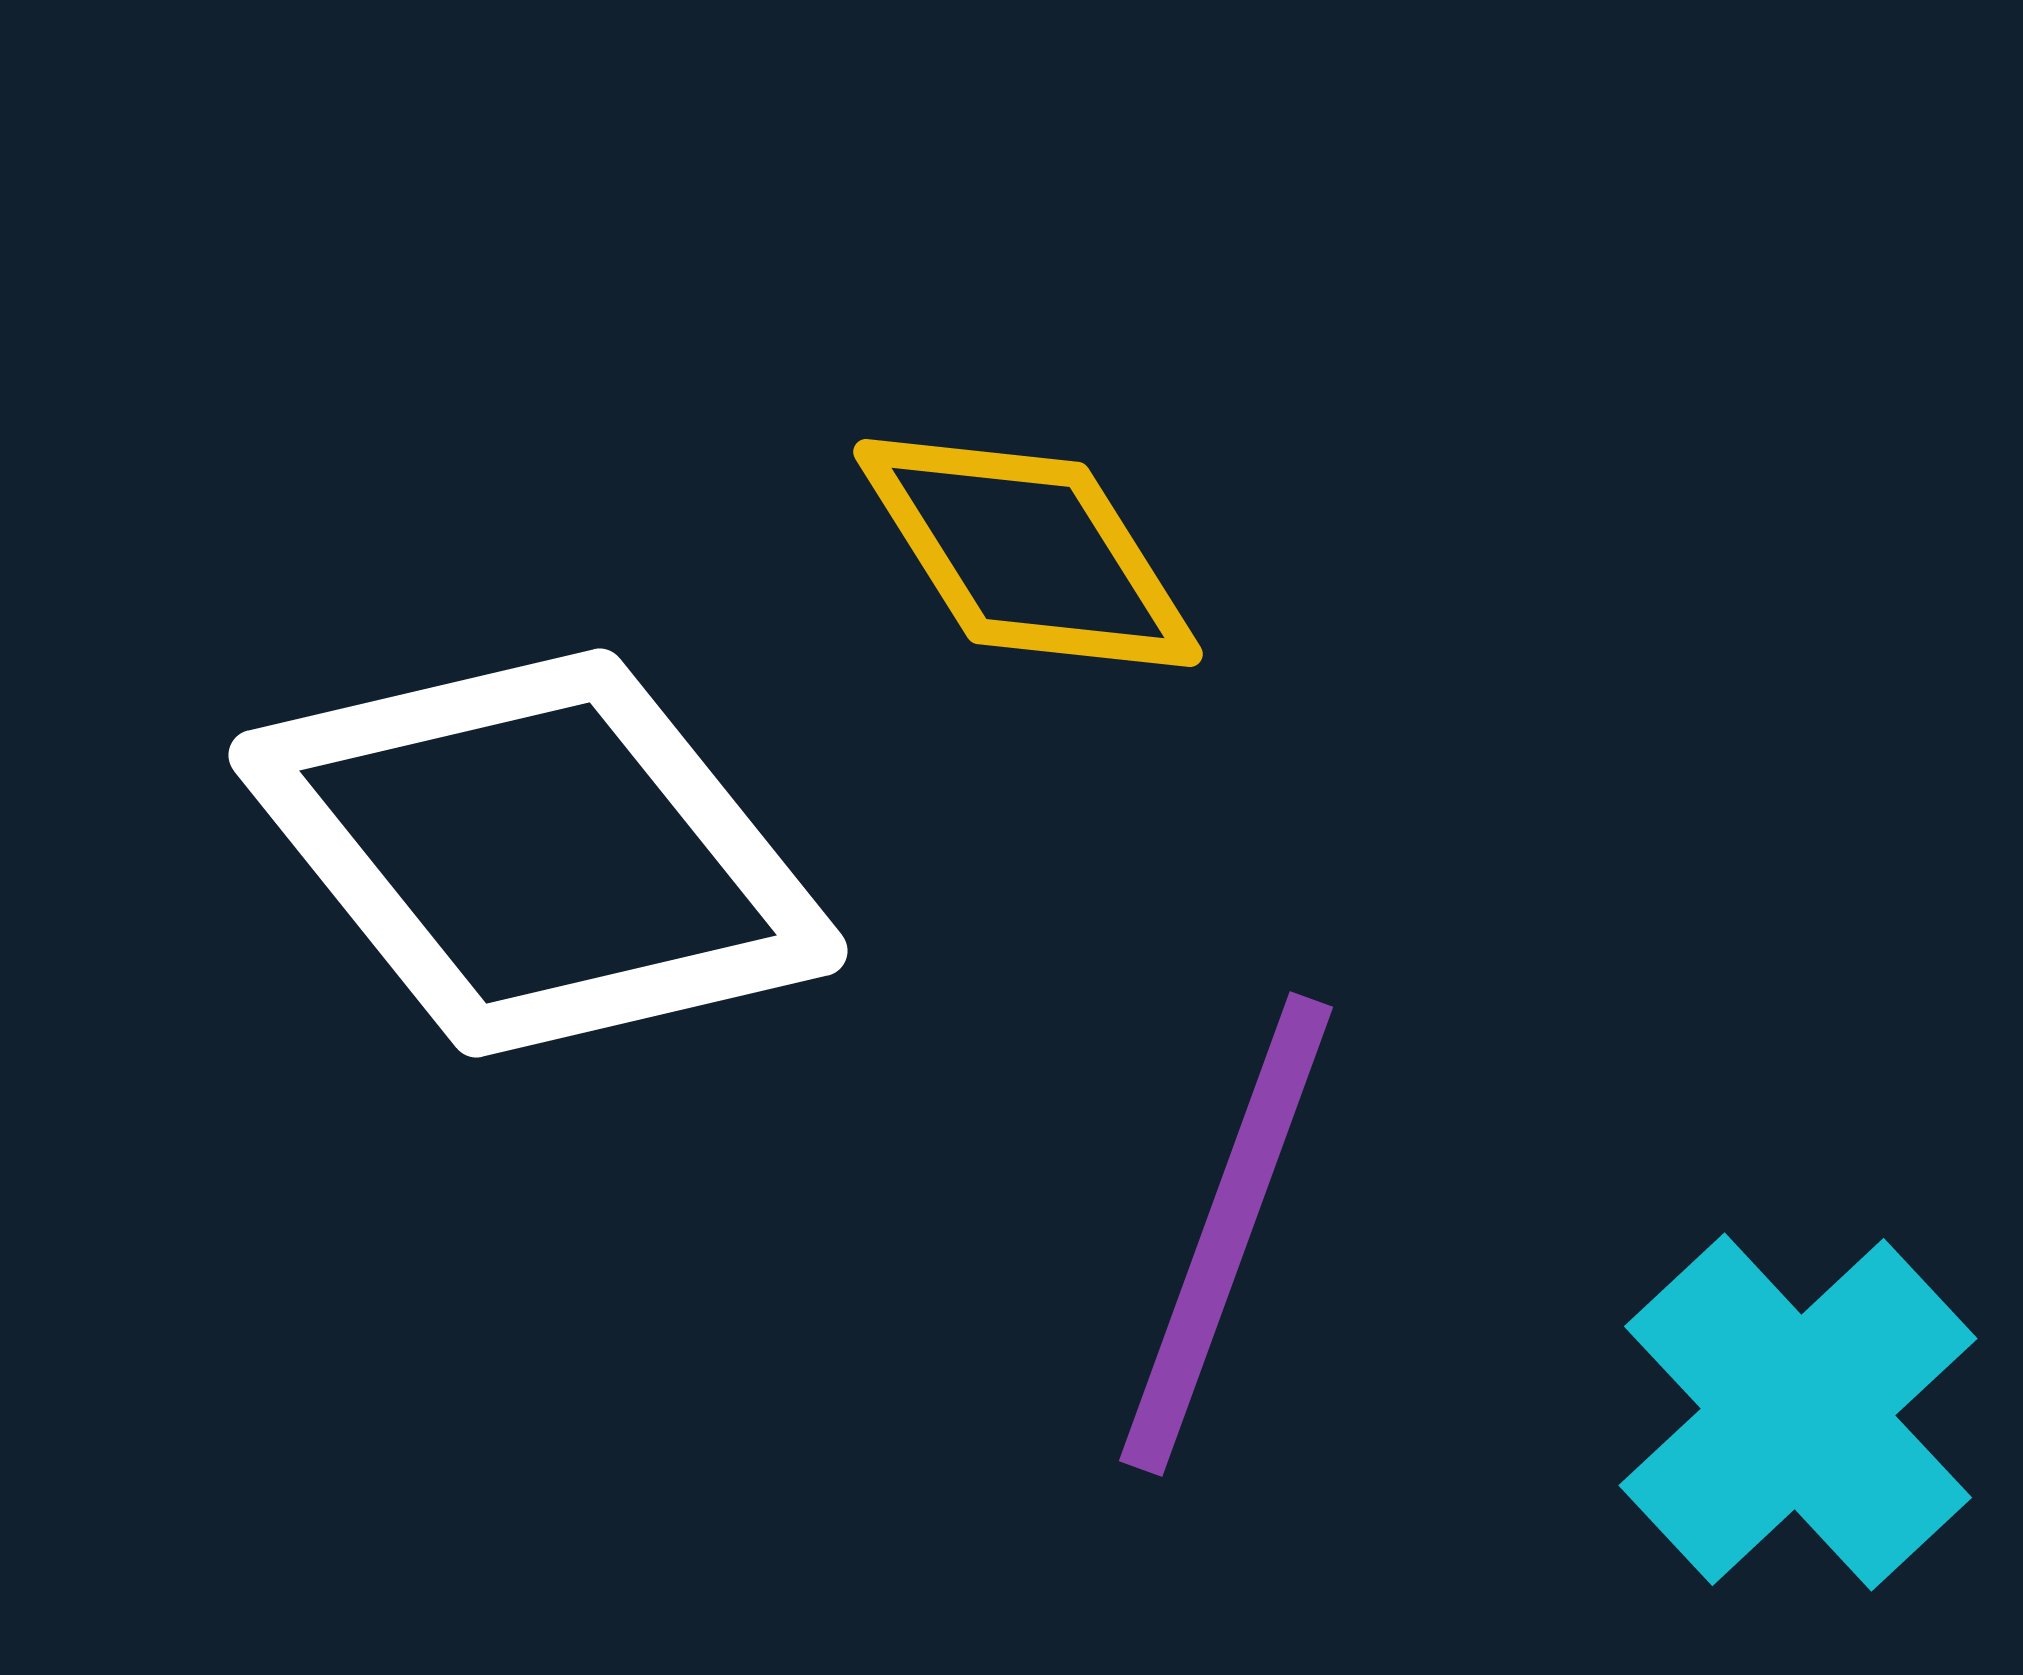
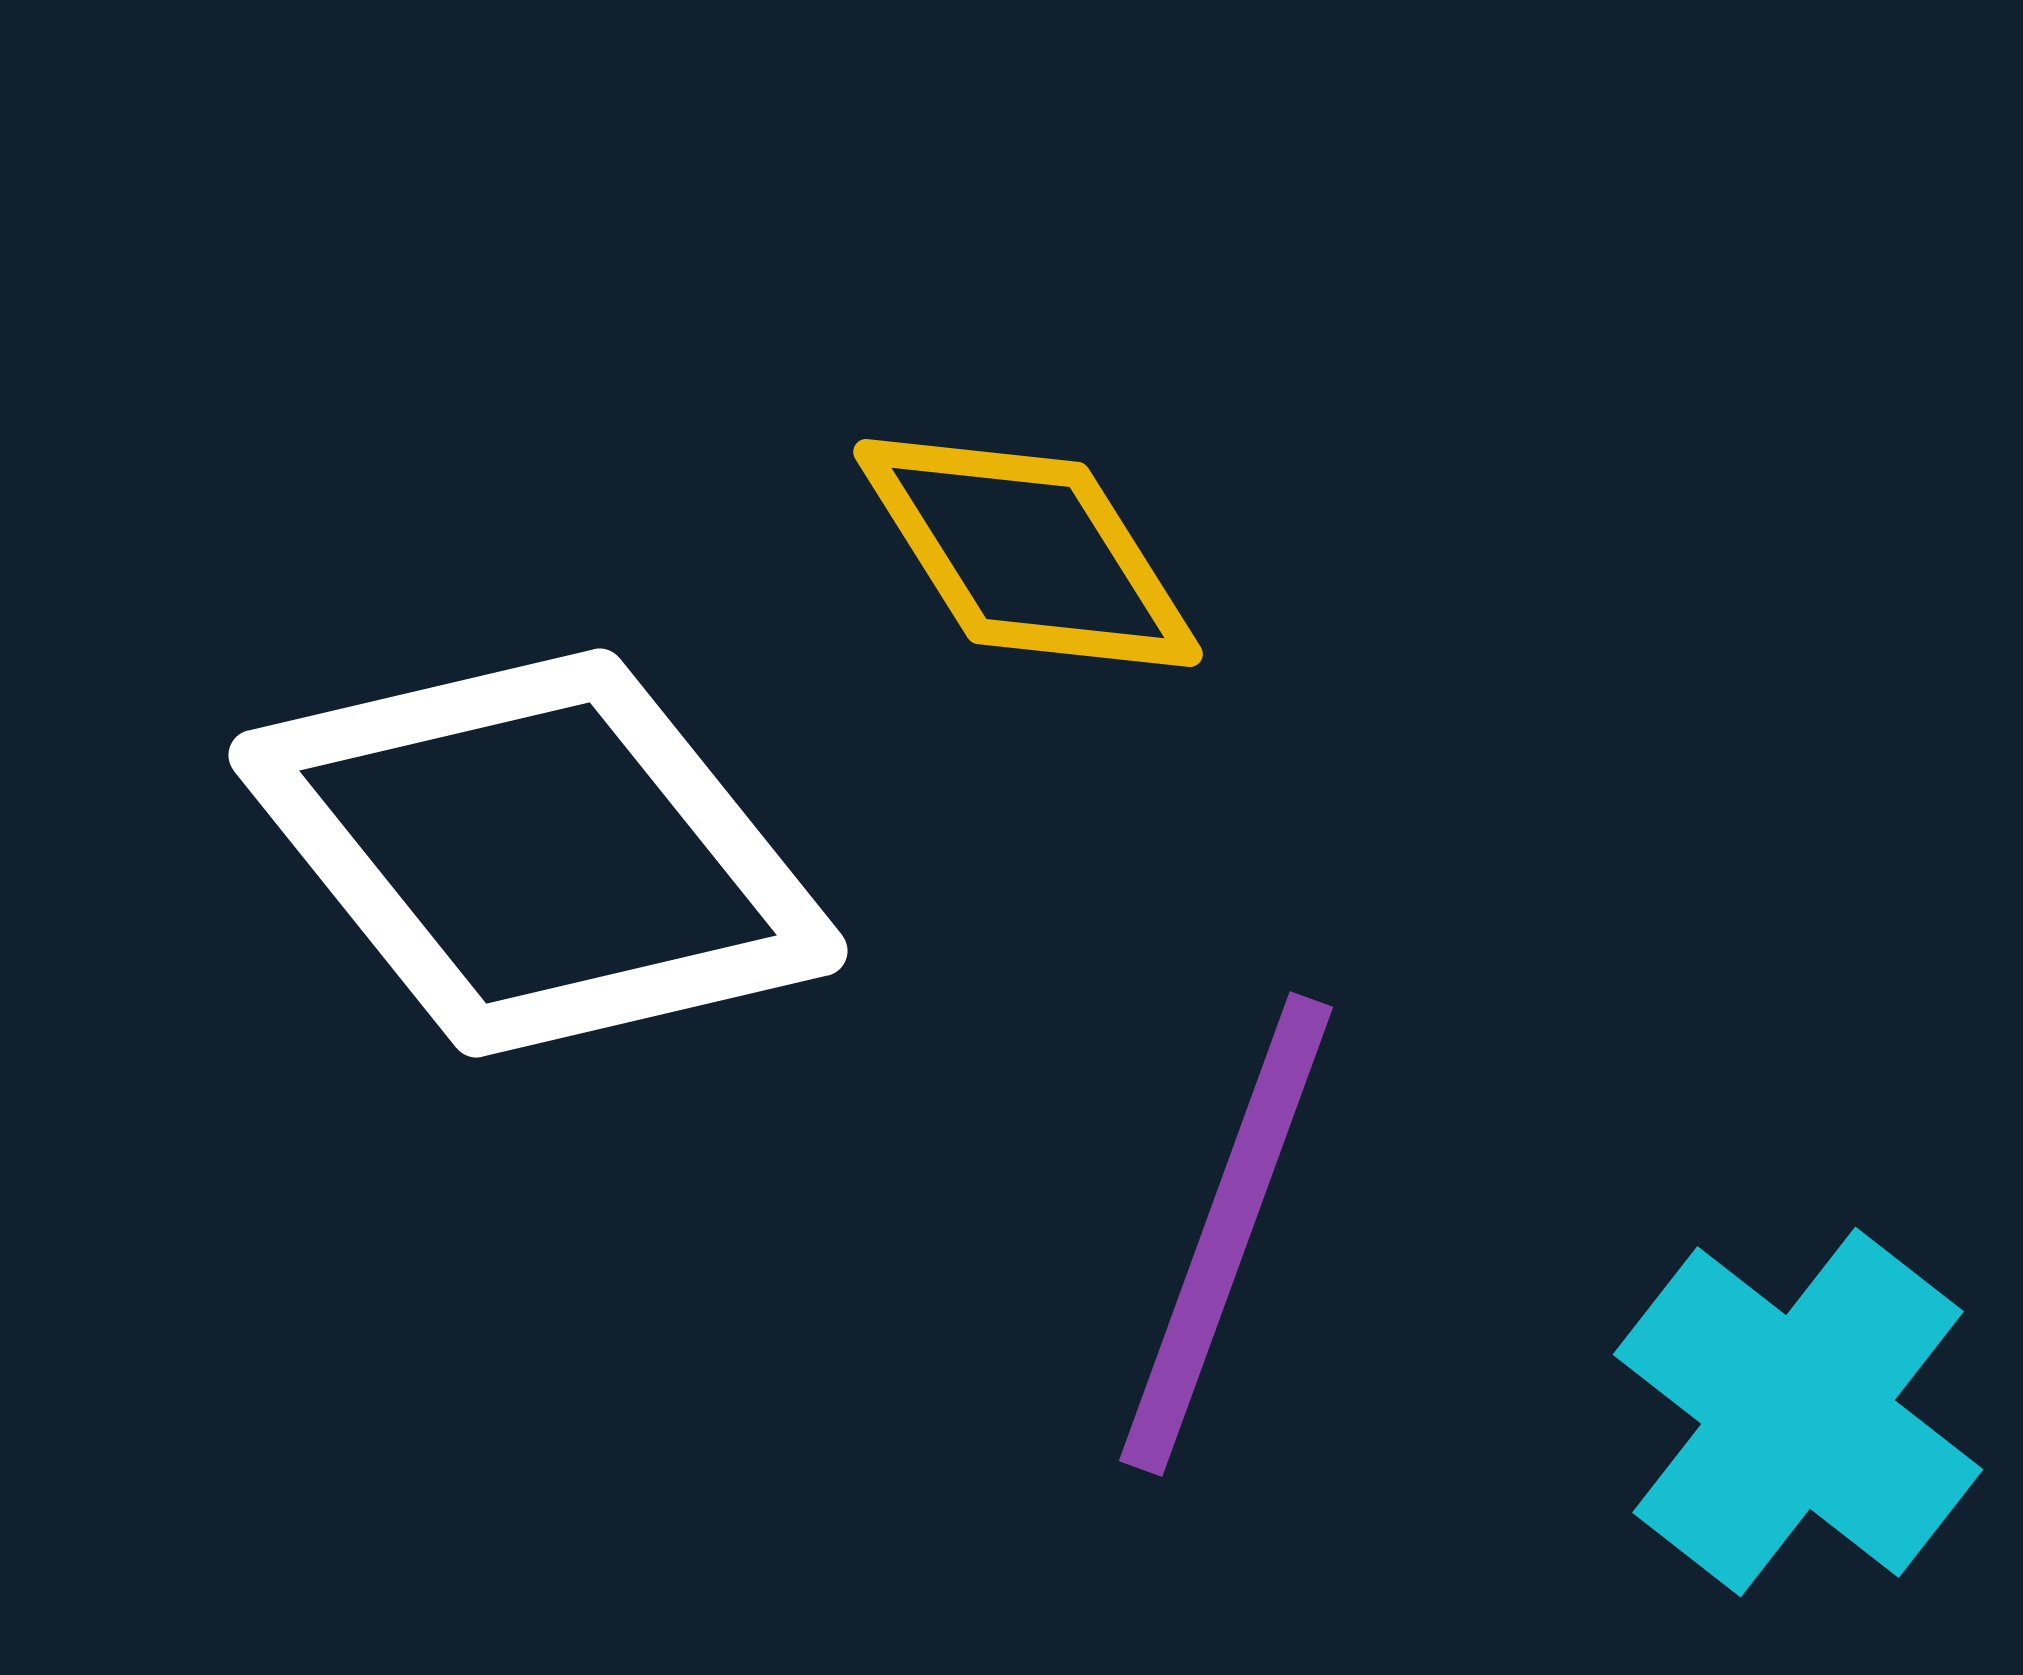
cyan cross: rotated 9 degrees counterclockwise
